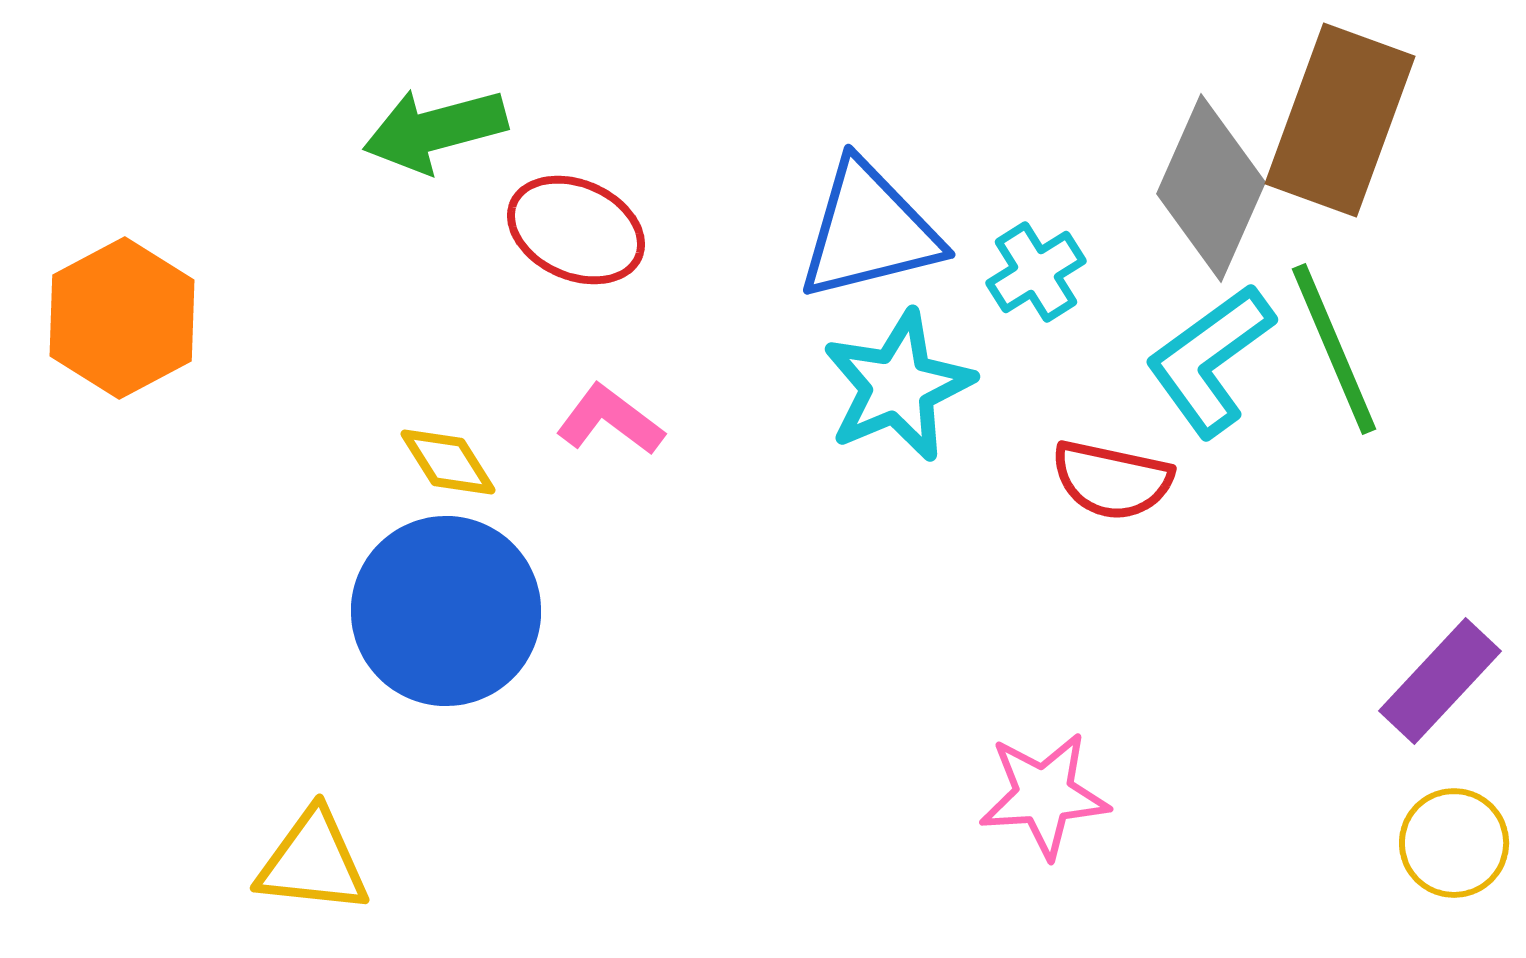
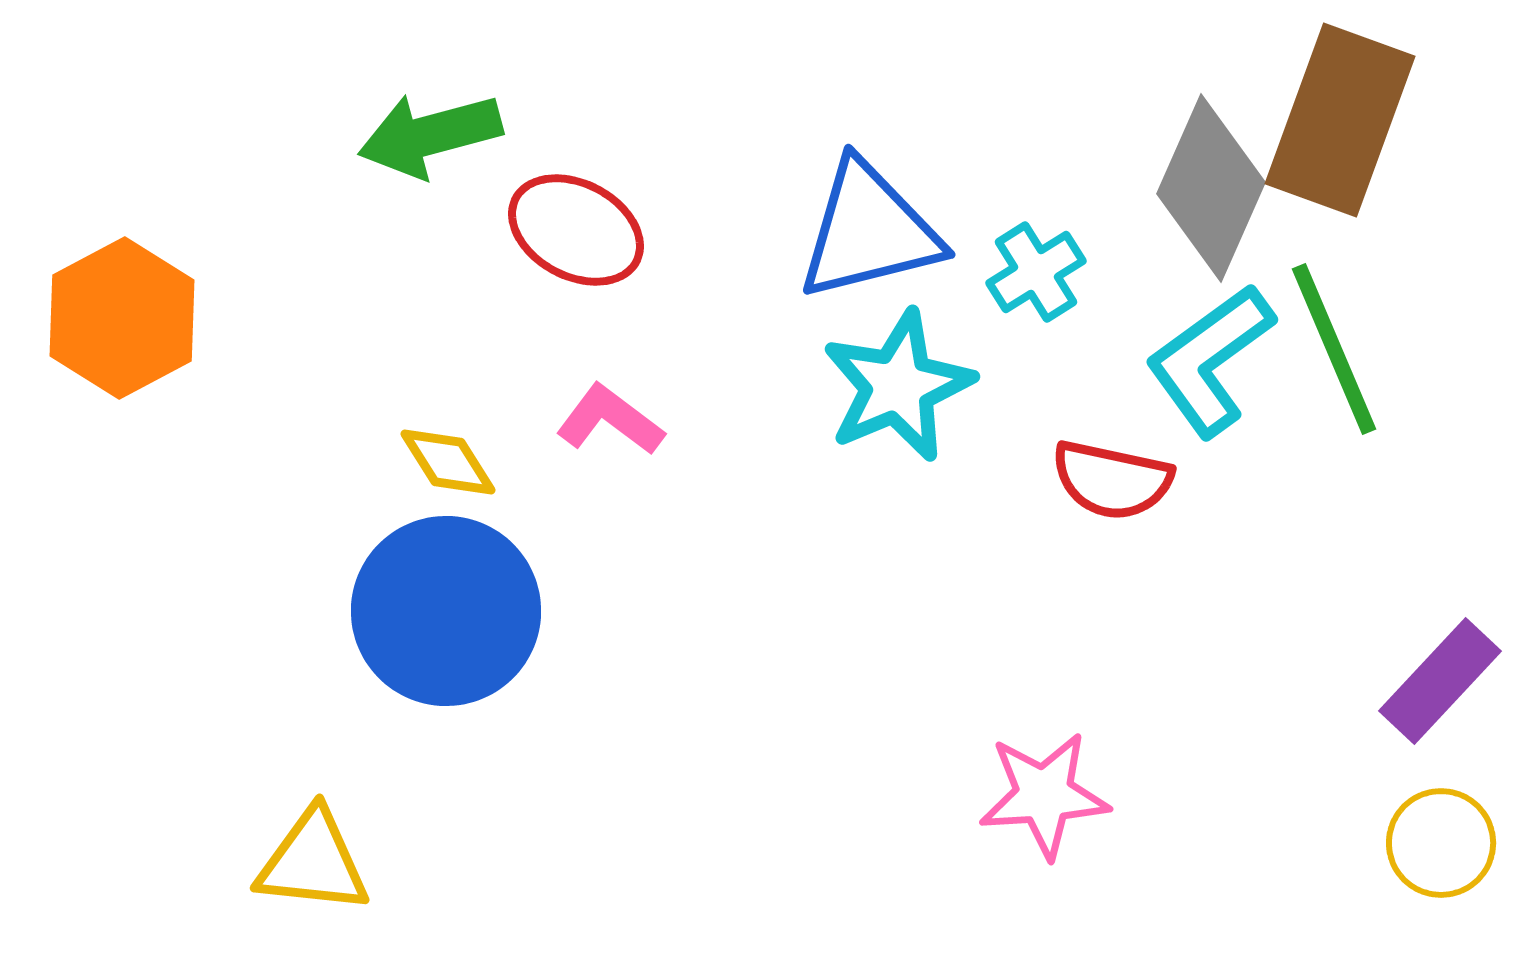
green arrow: moved 5 px left, 5 px down
red ellipse: rotated 4 degrees clockwise
yellow circle: moved 13 px left
